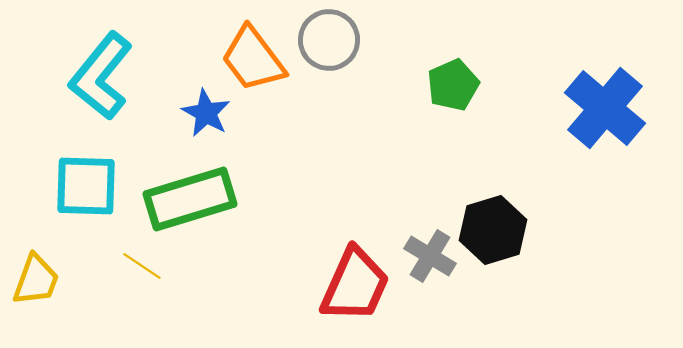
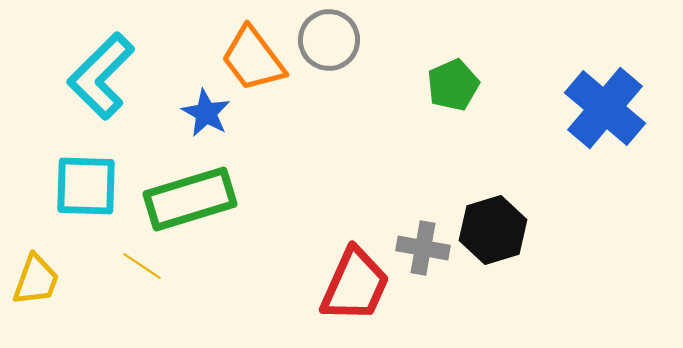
cyan L-shape: rotated 6 degrees clockwise
gray cross: moved 7 px left, 8 px up; rotated 21 degrees counterclockwise
